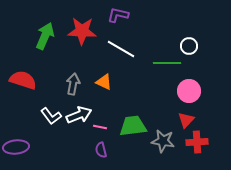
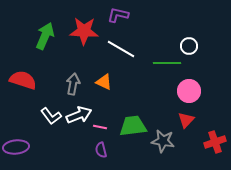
red star: moved 2 px right
red cross: moved 18 px right; rotated 15 degrees counterclockwise
